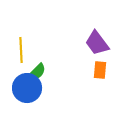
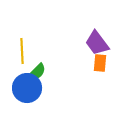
yellow line: moved 1 px right, 1 px down
orange rectangle: moved 7 px up
